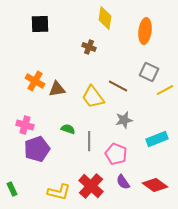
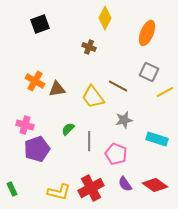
yellow diamond: rotated 20 degrees clockwise
black square: rotated 18 degrees counterclockwise
orange ellipse: moved 2 px right, 2 px down; rotated 15 degrees clockwise
yellow line: moved 2 px down
green semicircle: rotated 64 degrees counterclockwise
cyan rectangle: rotated 40 degrees clockwise
purple semicircle: moved 2 px right, 2 px down
red cross: moved 2 px down; rotated 20 degrees clockwise
